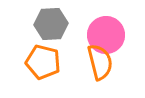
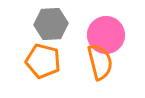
orange pentagon: moved 1 px up
